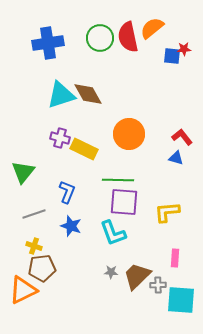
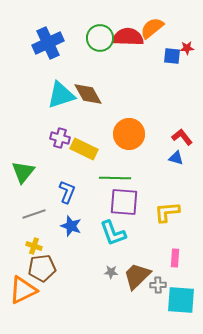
red semicircle: rotated 104 degrees clockwise
blue cross: rotated 16 degrees counterclockwise
red star: moved 3 px right, 1 px up
green line: moved 3 px left, 2 px up
